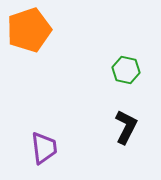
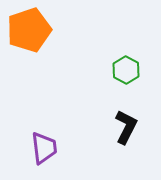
green hexagon: rotated 16 degrees clockwise
